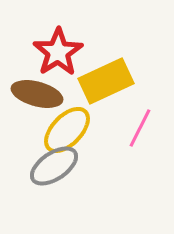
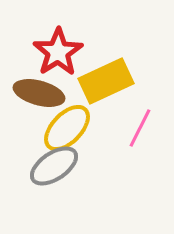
brown ellipse: moved 2 px right, 1 px up
yellow ellipse: moved 2 px up
